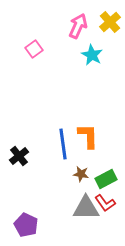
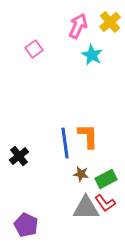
blue line: moved 2 px right, 1 px up
